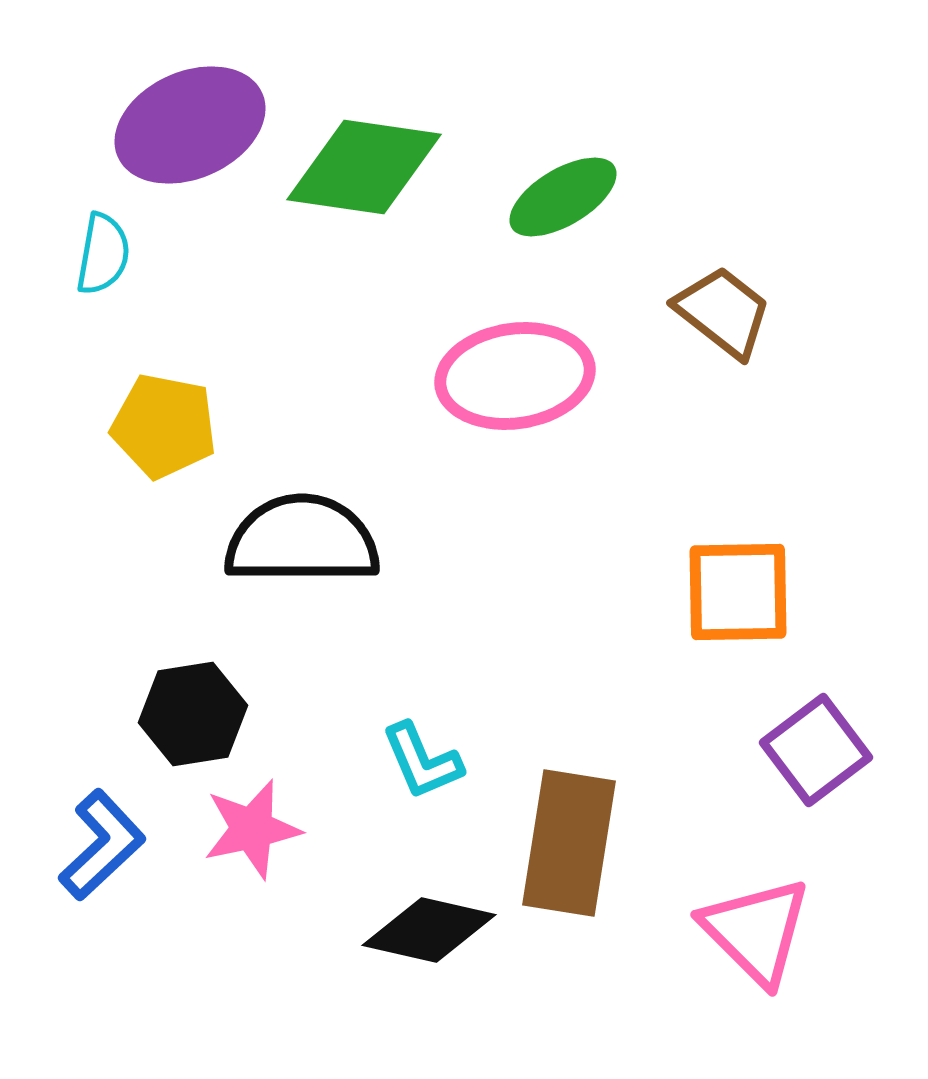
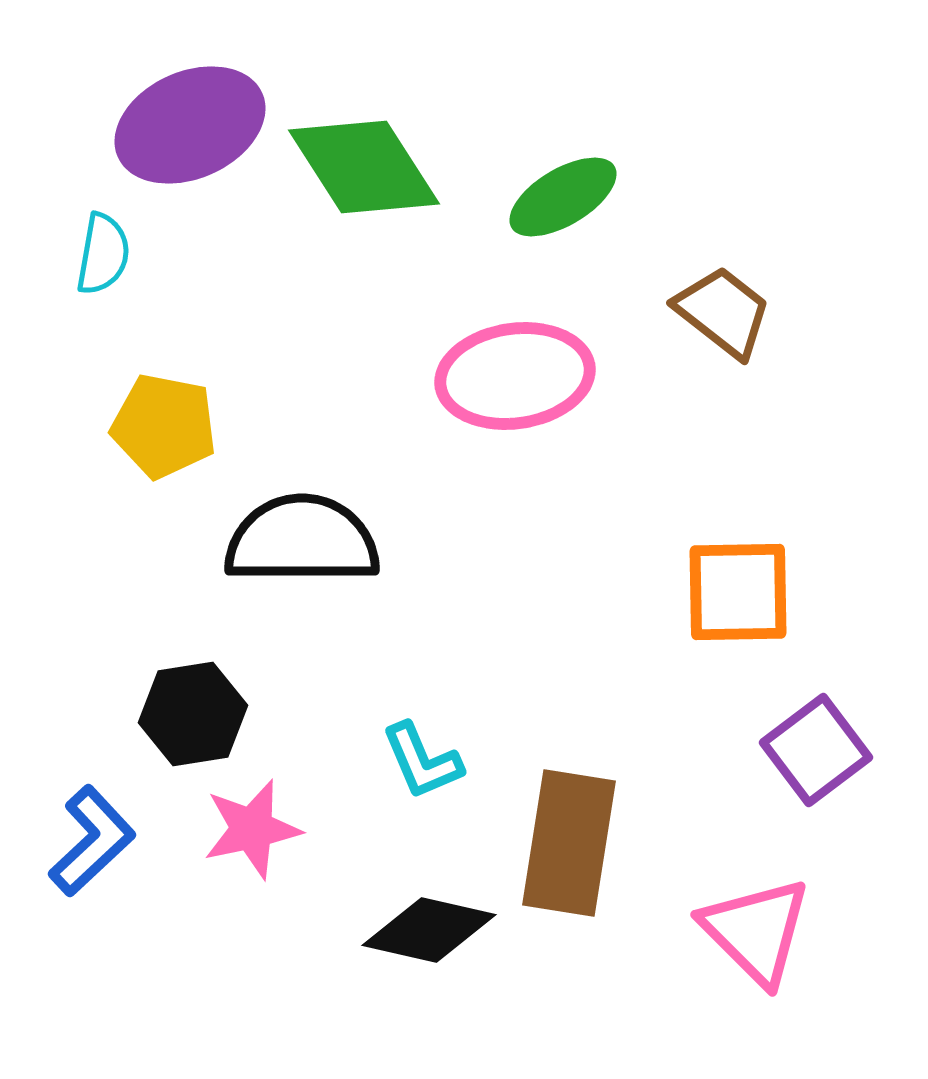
green diamond: rotated 49 degrees clockwise
blue L-shape: moved 10 px left, 4 px up
